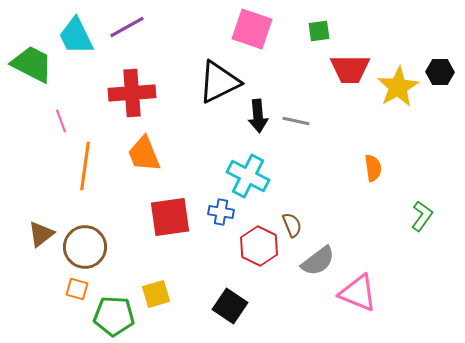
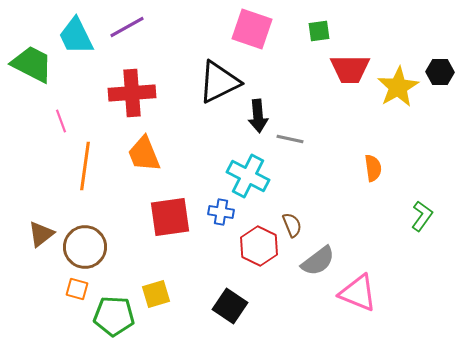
gray line: moved 6 px left, 18 px down
